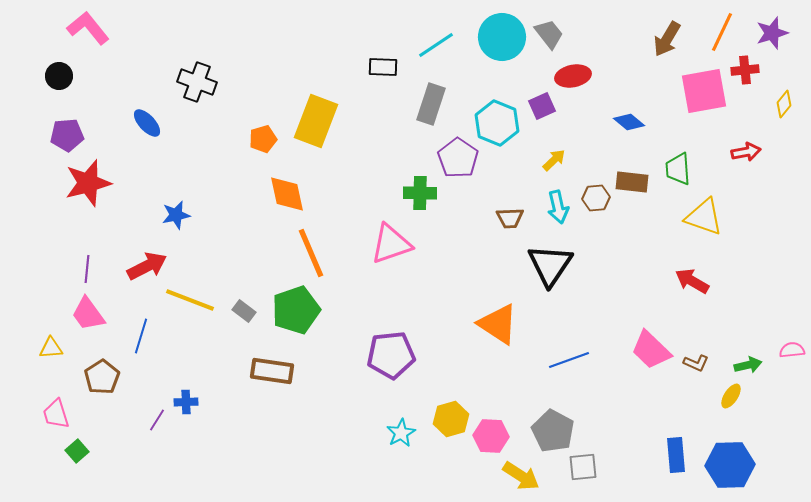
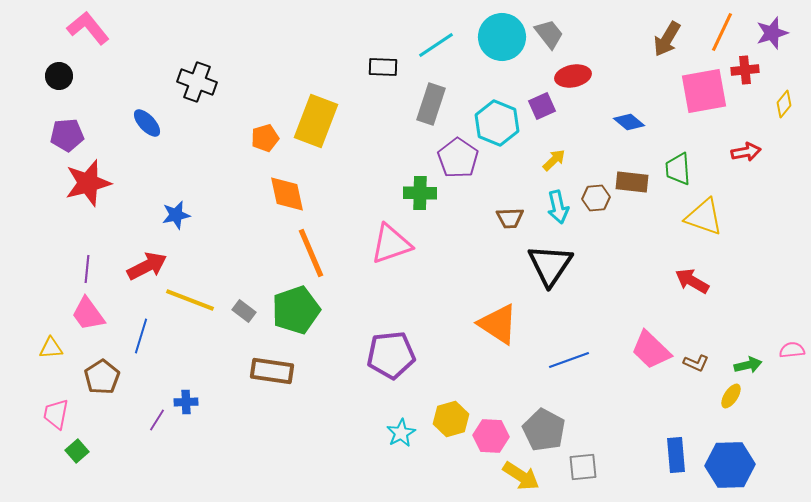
orange pentagon at (263, 139): moved 2 px right, 1 px up
pink trapezoid at (56, 414): rotated 28 degrees clockwise
gray pentagon at (553, 431): moved 9 px left, 1 px up
